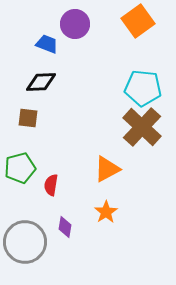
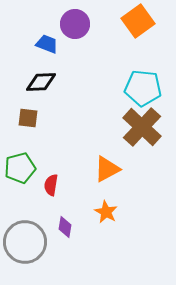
orange star: rotated 10 degrees counterclockwise
